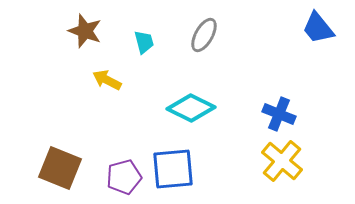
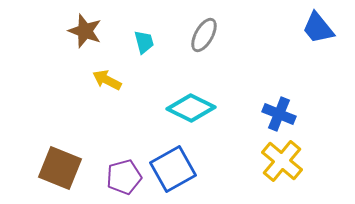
blue square: rotated 24 degrees counterclockwise
